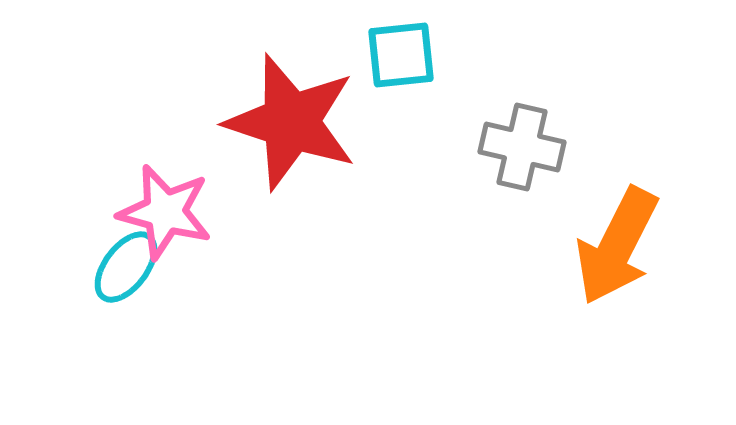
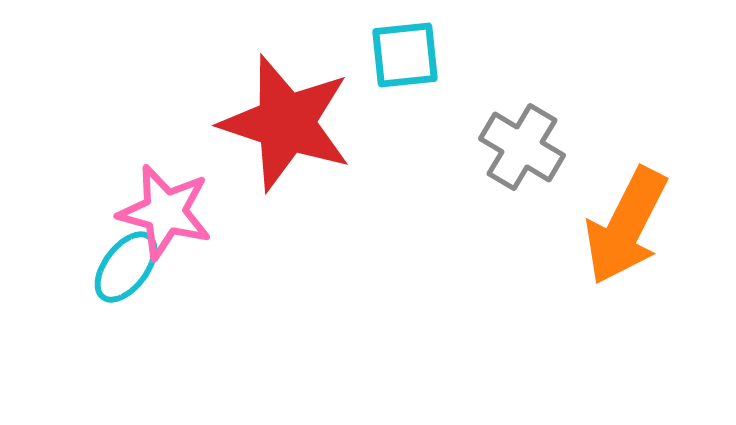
cyan square: moved 4 px right
red star: moved 5 px left, 1 px down
gray cross: rotated 18 degrees clockwise
orange arrow: moved 9 px right, 20 px up
